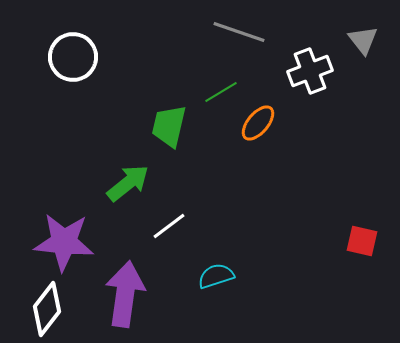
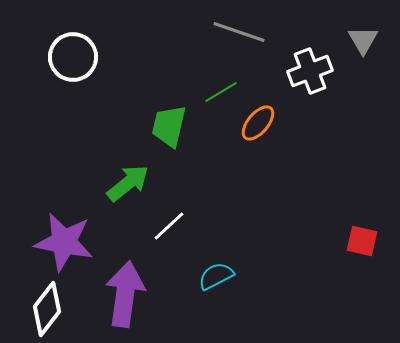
gray triangle: rotated 8 degrees clockwise
white line: rotated 6 degrees counterclockwise
purple star: rotated 6 degrees clockwise
cyan semicircle: rotated 9 degrees counterclockwise
